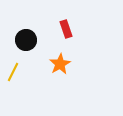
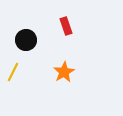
red rectangle: moved 3 px up
orange star: moved 4 px right, 8 px down
